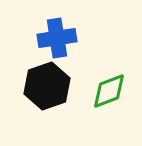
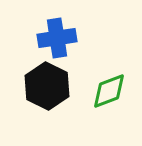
black hexagon: rotated 15 degrees counterclockwise
